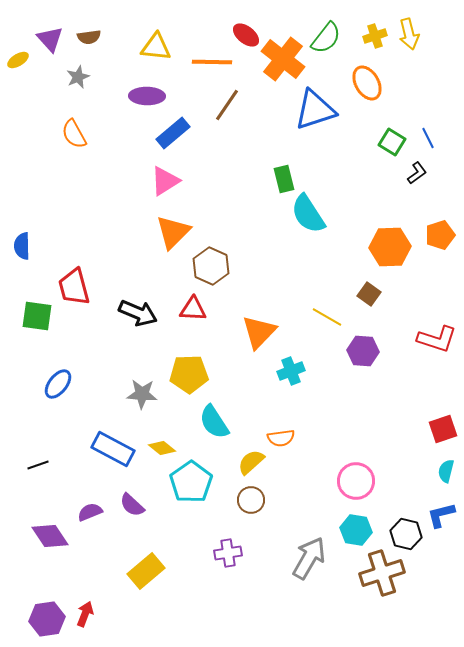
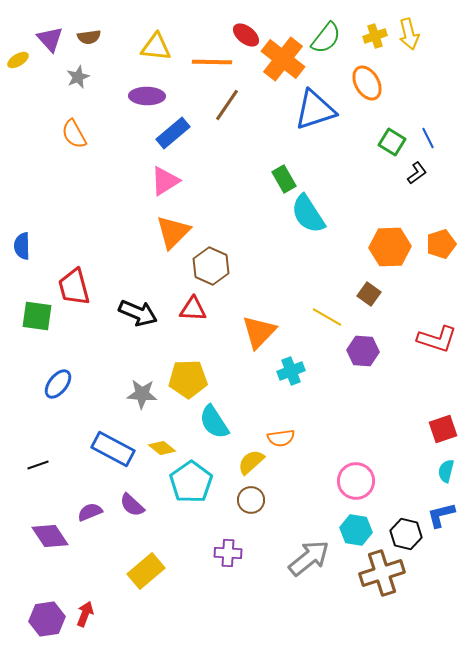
green rectangle at (284, 179): rotated 16 degrees counterclockwise
orange pentagon at (440, 235): moved 1 px right, 9 px down
yellow pentagon at (189, 374): moved 1 px left, 5 px down
purple cross at (228, 553): rotated 12 degrees clockwise
gray arrow at (309, 558): rotated 21 degrees clockwise
